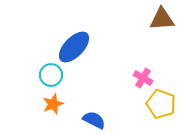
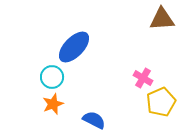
cyan circle: moved 1 px right, 2 px down
yellow pentagon: moved 2 px up; rotated 28 degrees clockwise
